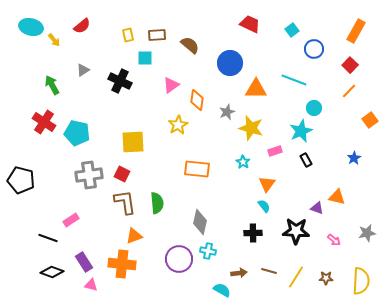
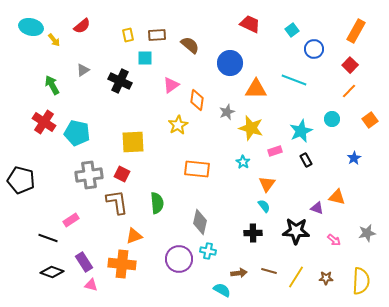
cyan circle at (314, 108): moved 18 px right, 11 px down
brown L-shape at (125, 202): moved 8 px left
